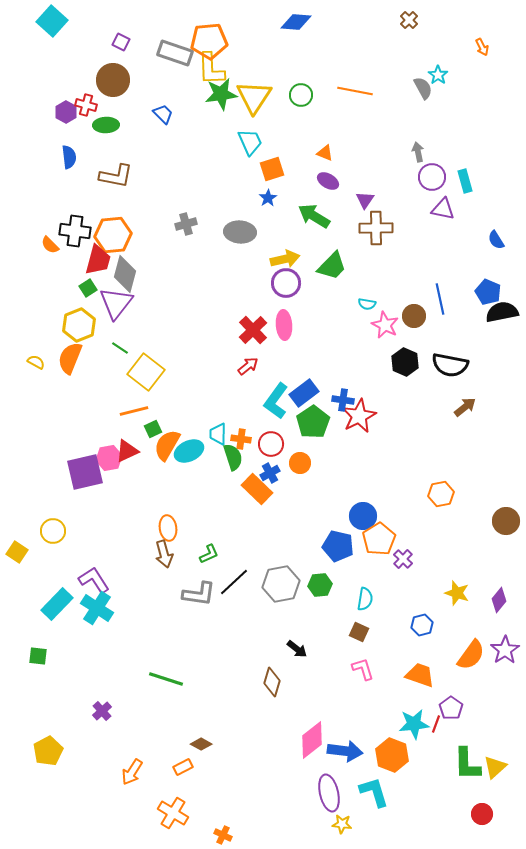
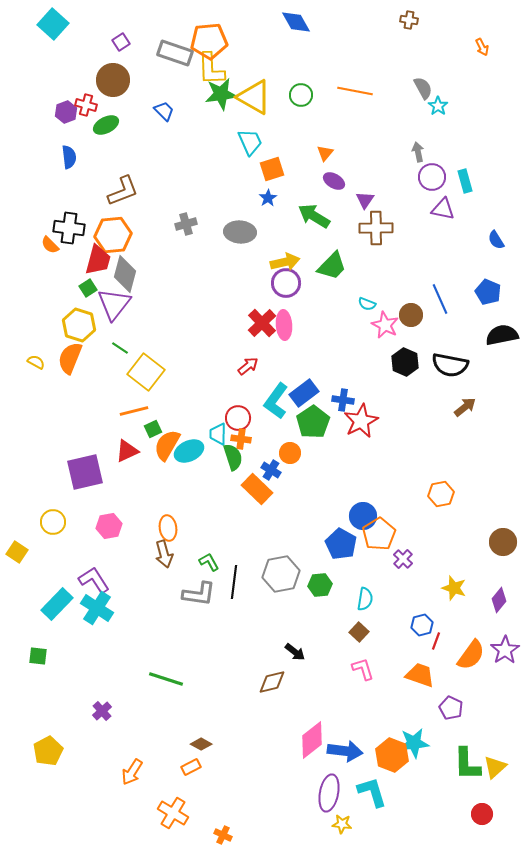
brown cross at (409, 20): rotated 36 degrees counterclockwise
cyan square at (52, 21): moved 1 px right, 3 px down
blue diamond at (296, 22): rotated 56 degrees clockwise
purple square at (121, 42): rotated 30 degrees clockwise
cyan star at (438, 75): moved 31 px down
yellow triangle at (254, 97): rotated 33 degrees counterclockwise
purple hexagon at (66, 112): rotated 10 degrees clockwise
blue trapezoid at (163, 114): moved 1 px right, 3 px up
green ellipse at (106, 125): rotated 25 degrees counterclockwise
orange triangle at (325, 153): rotated 48 degrees clockwise
brown L-shape at (116, 176): moved 7 px right, 15 px down; rotated 32 degrees counterclockwise
purple ellipse at (328, 181): moved 6 px right
black cross at (75, 231): moved 6 px left, 3 px up
yellow arrow at (285, 259): moved 3 px down
blue line at (440, 299): rotated 12 degrees counterclockwise
purple triangle at (116, 303): moved 2 px left, 1 px down
cyan semicircle at (367, 304): rotated 12 degrees clockwise
black semicircle at (502, 312): moved 23 px down
brown circle at (414, 316): moved 3 px left, 1 px up
yellow hexagon at (79, 325): rotated 20 degrees counterclockwise
red cross at (253, 330): moved 9 px right, 7 px up
red star at (359, 416): moved 2 px right, 5 px down
red circle at (271, 444): moved 33 px left, 26 px up
pink hexagon at (109, 458): moved 68 px down
orange circle at (300, 463): moved 10 px left, 10 px up
blue cross at (270, 473): moved 1 px right, 3 px up; rotated 30 degrees counterclockwise
brown circle at (506, 521): moved 3 px left, 21 px down
yellow circle at (53, 531): moved 9 px up
orange pentagon at (379, 539): moved 5 px up
blue pentagon at (338, 546): moved 3 px right, 2 px up; rotated 16 degrees clockwise
green L-shape at (209, 554): moved 8 px down; rotated 95 degrees counterclockwise
black line at (234, 582): rotated 40 degrees counterclockwise
gray hexagon at (281, 584): moved 10 px up
yellow star at (457, 593): moved 3 px left, 5 px up
brown square at (359, 632): rotated 18 degrees clockwise
black arrow at (297, 649): moved 2 px left, 3 px down
brown diamond at (272, 682): rotated 60 degrees clockwise
purple pentagon at (451, 708): rotated 10 degrees counterclockwise
cyan star at (414, 724): moved 19 px down
red line at (436, 724): moved 83 px up
orange rectangle at (183, 767): moved 8 px right
cyan L-shape at (374, 792): moved 2 px left
purple ellipse at (329, 793): rotated 24 degrees clockwise
